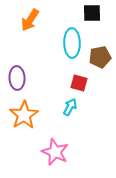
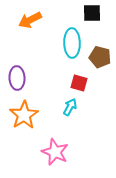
orange arrow: rotated 30 degrees clockwise
brown pentagon: rotated 25 degrees clockwise
